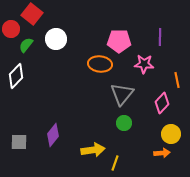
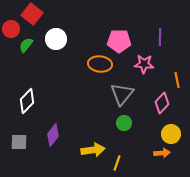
white diamond: moved 11 px right, 25 px down
yellow line: moved 2 px right
